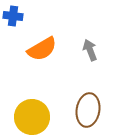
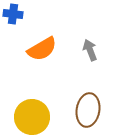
blue cross: moved 2 px up
